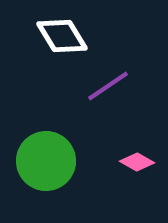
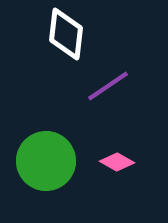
white diamond: moved 4 px right, 2 px up; rotated 38 degrees clockwise
pink diamond: moved 20 px left
